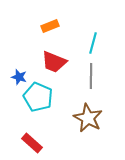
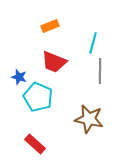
gray line: moved 9 px right, 5 px up
brown star: moved 1 px right, 1 px down; rotated 16 degrees counterclockwise
red rectangle: moved 3 px right, 1 px down
